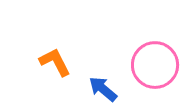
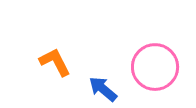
pink circle: moved 2 px down
